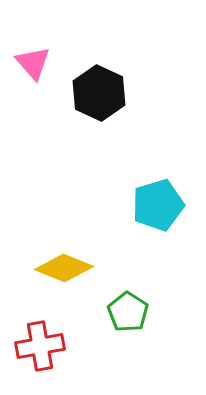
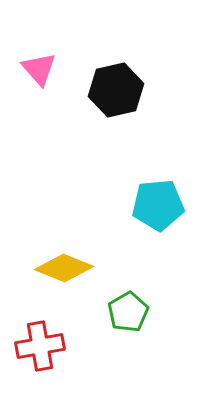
pink triangle: moved 6 px right, 6 px down
black hexagon: moved 17 px right, 3 px up; rotated 22 degrees clockwise
cyan pentagon: rotated 12 degrees clockwise
green pentagon: rotated 9 degrees clockwise
